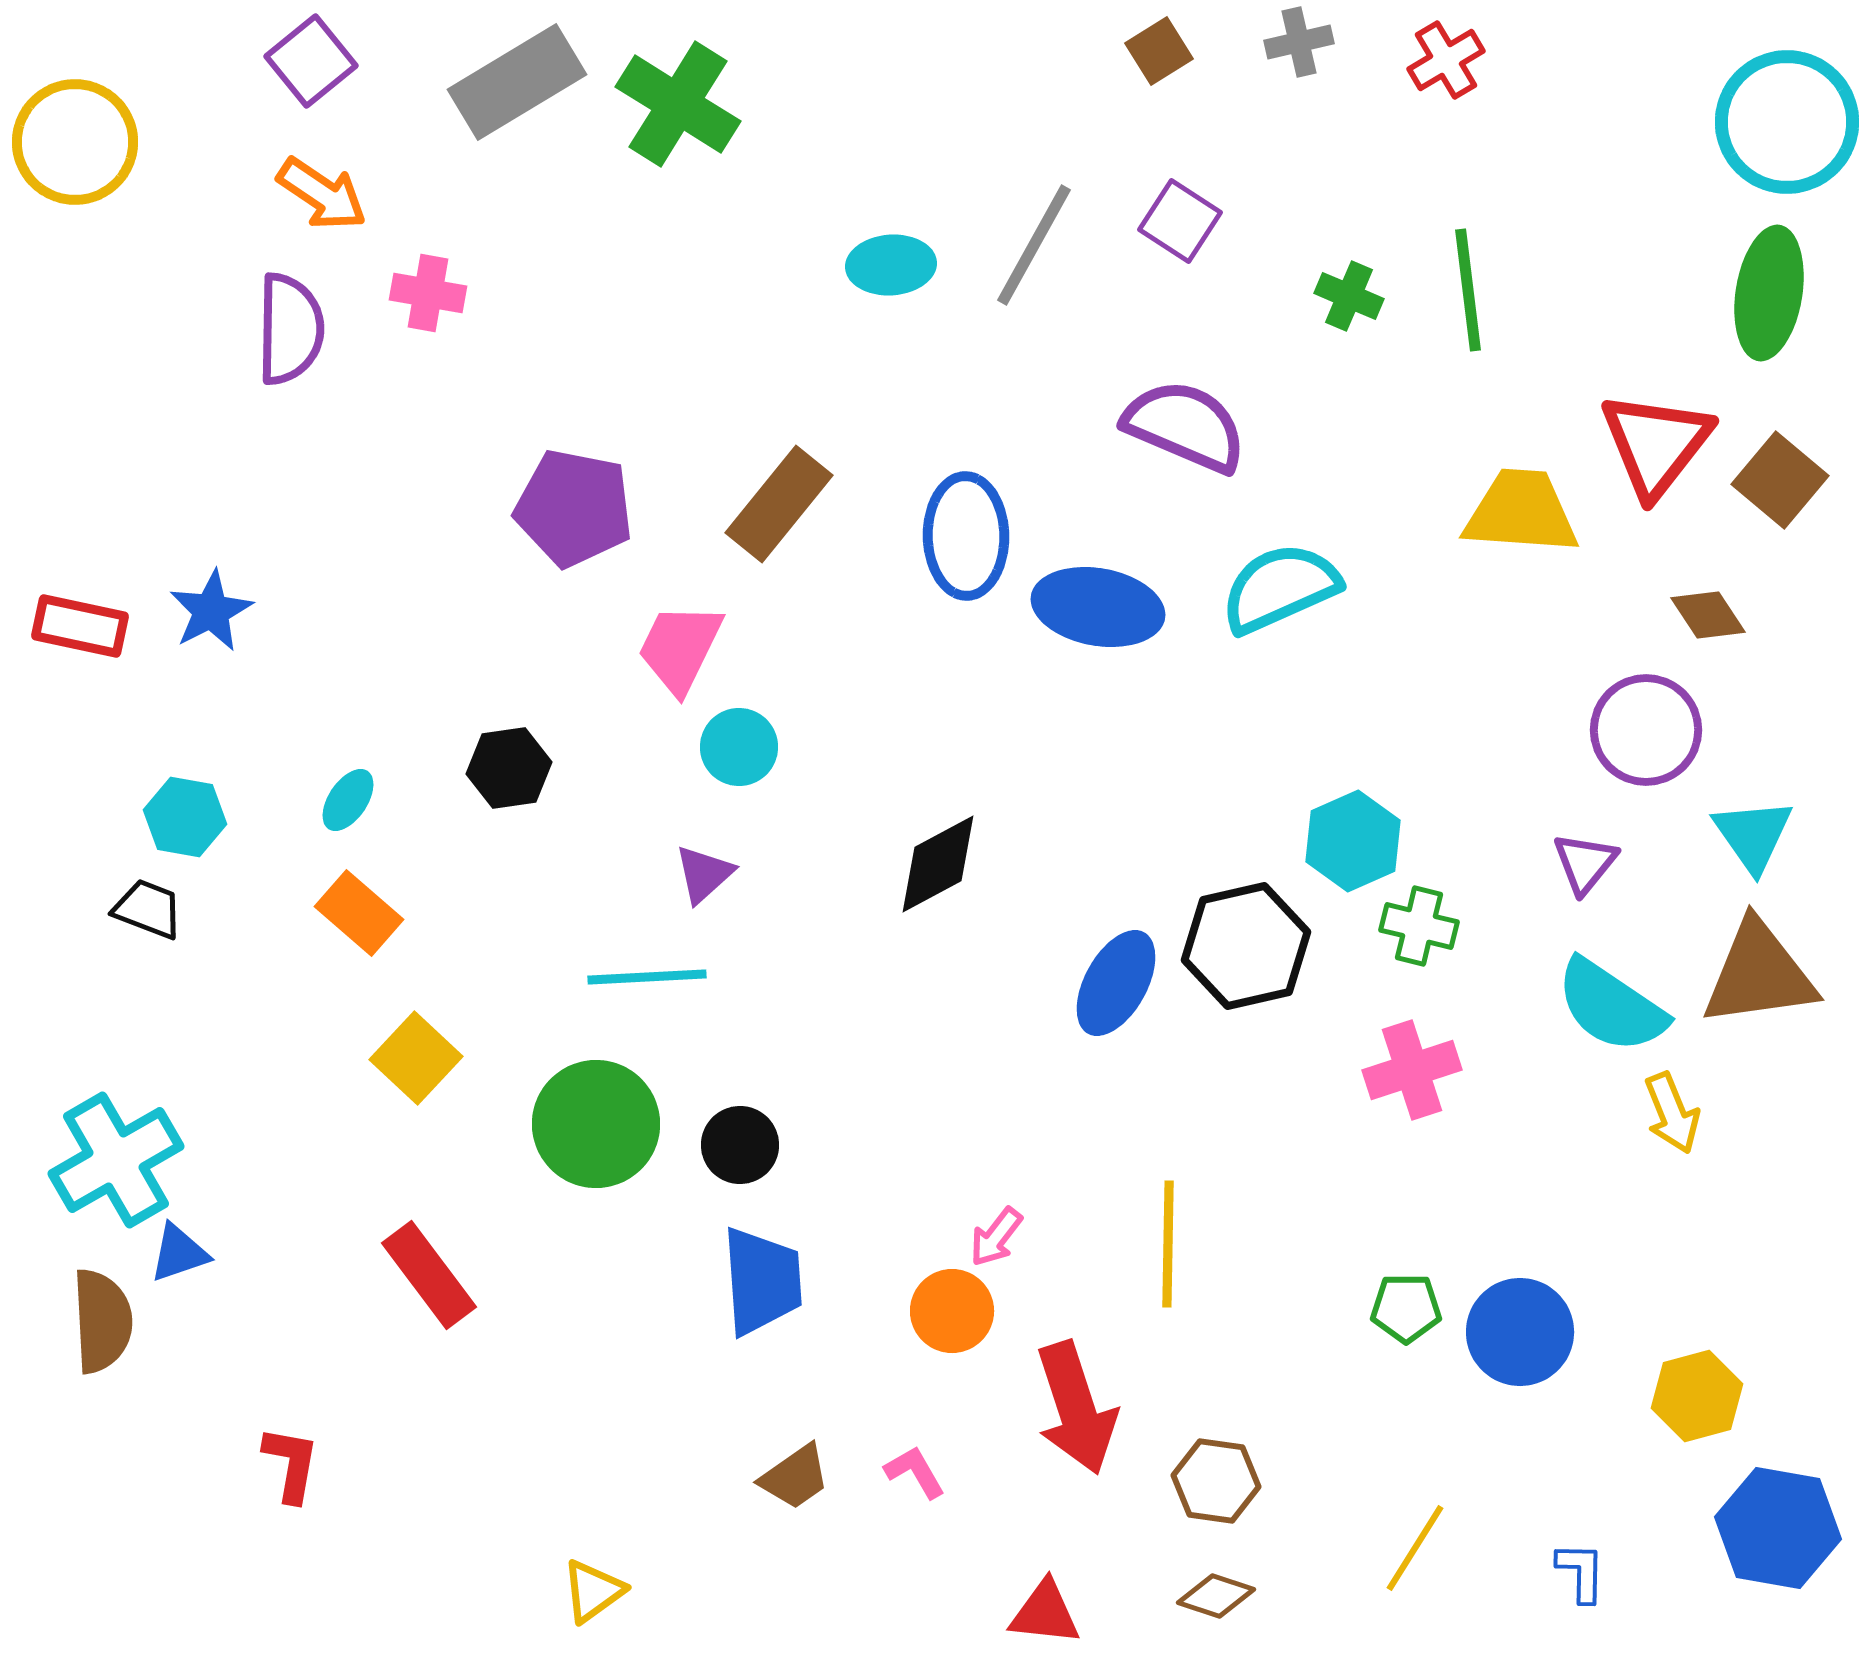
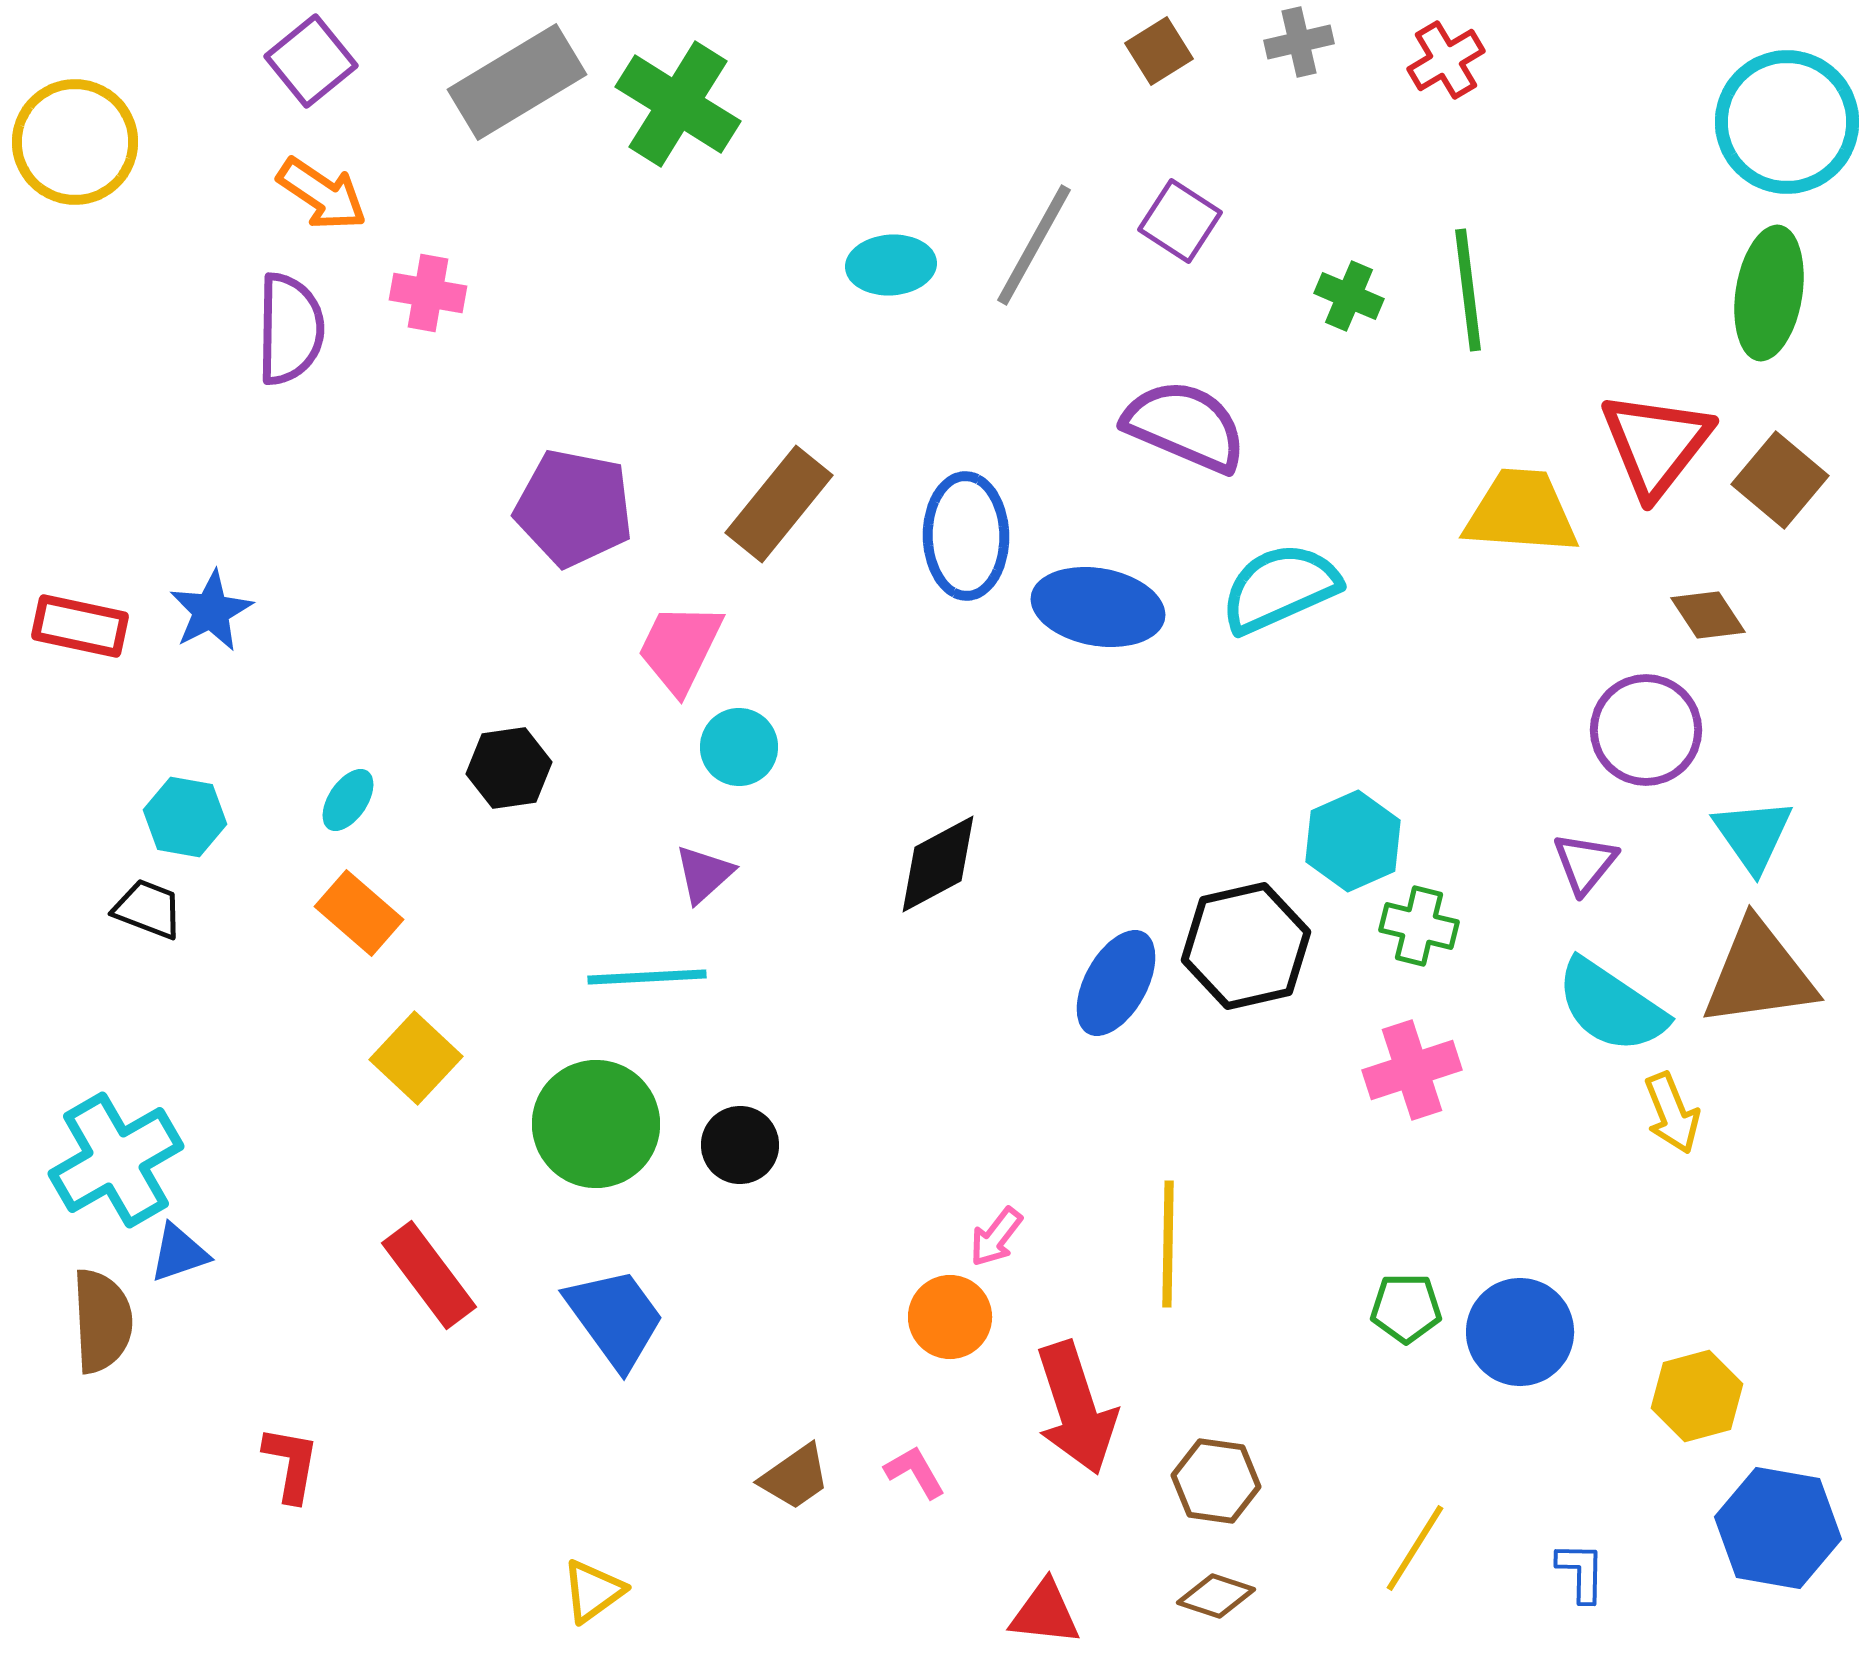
blue trapezoid at (762, 1281): moved 147 px left, 37 px down; rotated 32 degrees counterclockwise
orange circle at (952, 1311): moved 2 px left, 6 px down
